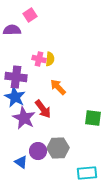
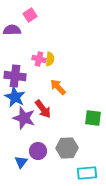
purple cross: moved 1 px left, 1 px up
purple star: rotated 10 degrees counterclockwise
gray hexagon: moved 9 px right
blue triangle: rotated 32 degrees clockwise
